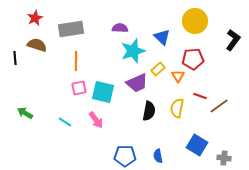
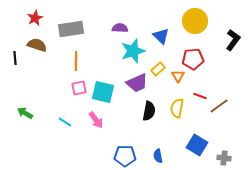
blue triangle: moved 1 px left, 1 px up
